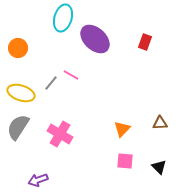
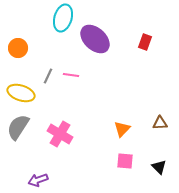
pink line: rotated 21 degrees counterclockwise
gray line: moved 3 px left, 7 px up; rotated 14 degrees counterclockwise
